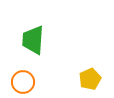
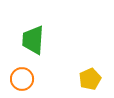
orange circle: moved 1 px left, 3 px up
